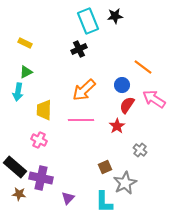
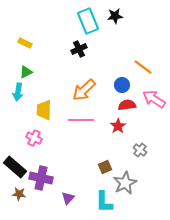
red semicircle: rotated 48 degrees clockwise
red star: moved 1 px right
pink cross: moved 5 px left, 2 px up
